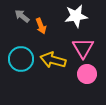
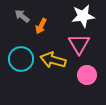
white star: moved 7 px right
orange arrow: rotated 49 degrees clockwise
pink triangle: moved 4 px left, 4 px up
pink circle: moved 1 px down
